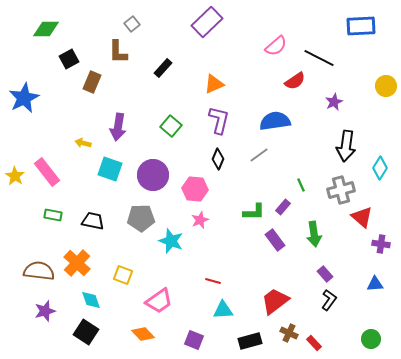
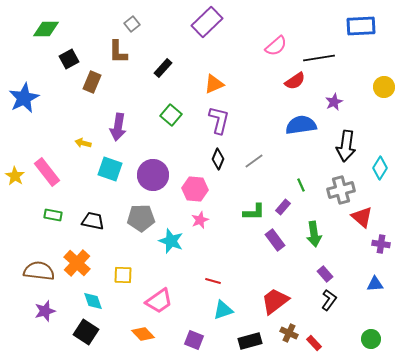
black line at (319, 58): rotated 36 degrees counterclockwise
yellow circle at (386, 86): moved 2 px left, 1 px down
blue semicircle at (275, 121): moved 26 px right, 4 px down
green square at (171, 126): moved 11 px up
gray line at (259, 155): moved 5 px left, 6 px down
yellow square at (123, 275): rotated 18 degrees counterclockwise
cyan diamond at (91, 300): moved 2 px right, 1 px down
cyan triangle at (223, 310): rotated 15 degrees counterclockwise
